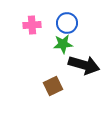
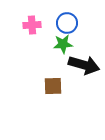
brown square: rotated 24 degrees clockwise
